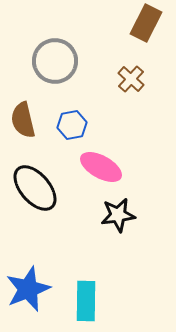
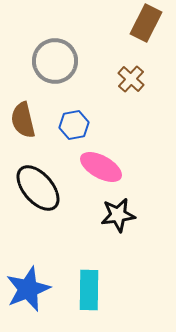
blue hexagon: moved 2 px right
black ellipse: moved 3 px right
cyan rectangle: moved 3 px right, 11 px up
